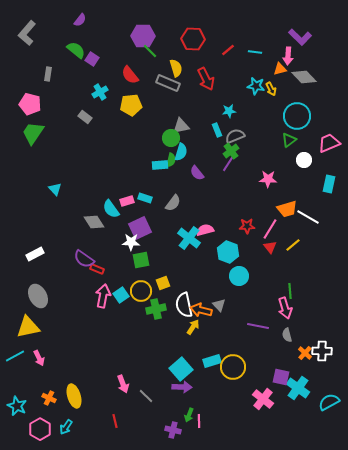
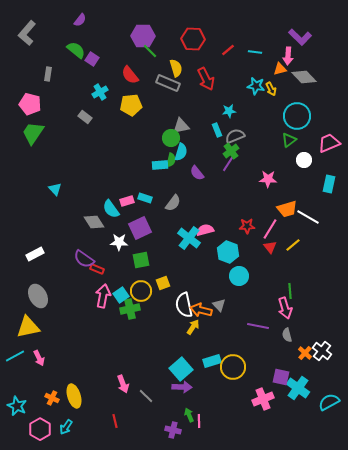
white star at (131, 242): moved 12 px left
green cross at (156, 309): moved 26 px left
white cross at (322, 351): rotated 36 degrees clockwise
orange cross at (49, 398): moved 3 px right
pink cross at (263, 399): rotated 30 degrees clockwise
green arrow at (189, 415): rotated 136 degrees clockwise
